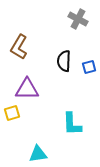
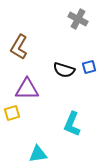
black semicircle: moved 9 px down; rotated 75 degrees counterclockwise
cyan L-shape: rotated 25 degrees clockwise
